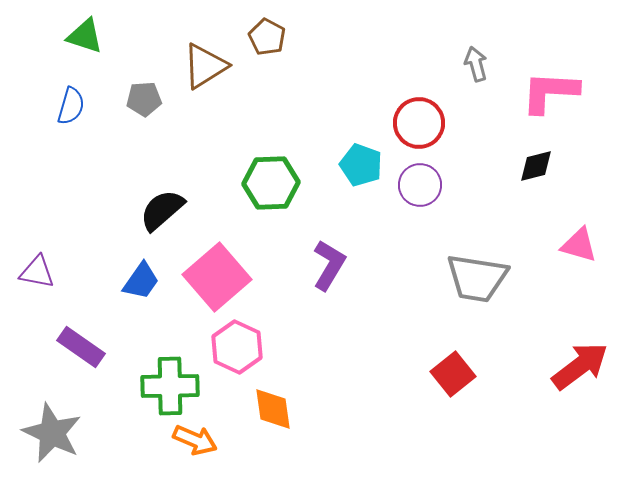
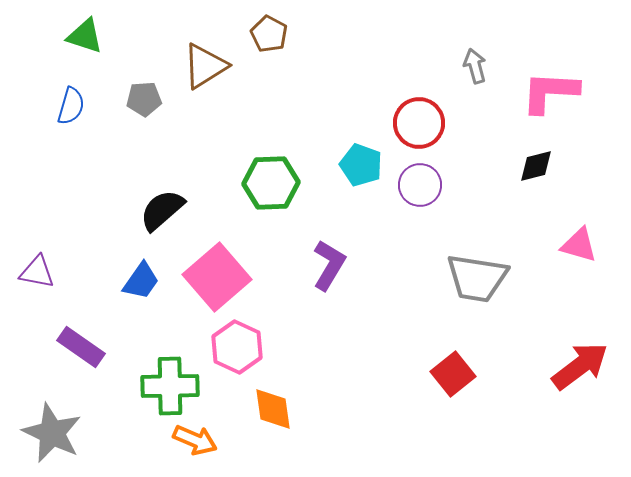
brown pentagon: moved 2 px right, 3 px up
gray arrow: moved 1 px left, 2 px down
